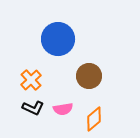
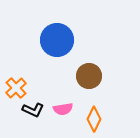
blue circle: moved 1 px left, 1 px down
orange cross: moved 15 px left, 8 px down
black L-shape: moved 2 px down
orange diamond: rotated 25 degrees counterclockwise
